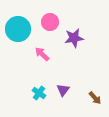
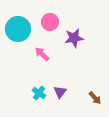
purple triangle: moved 3 px left, 2 px down
